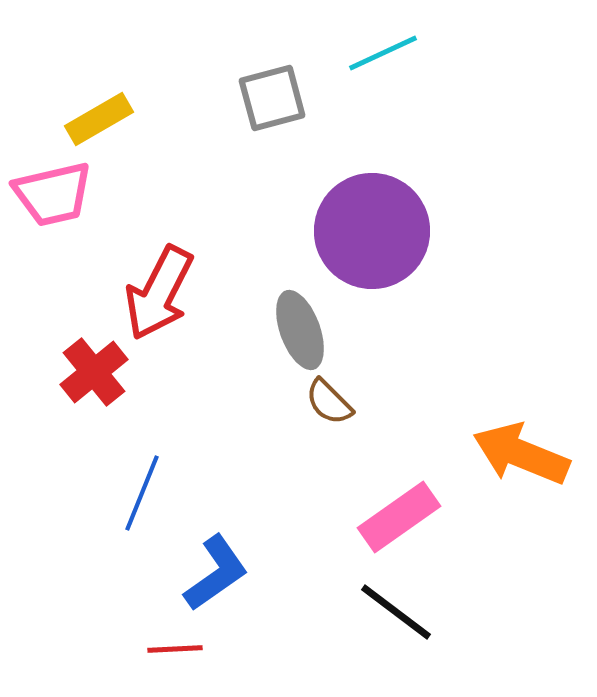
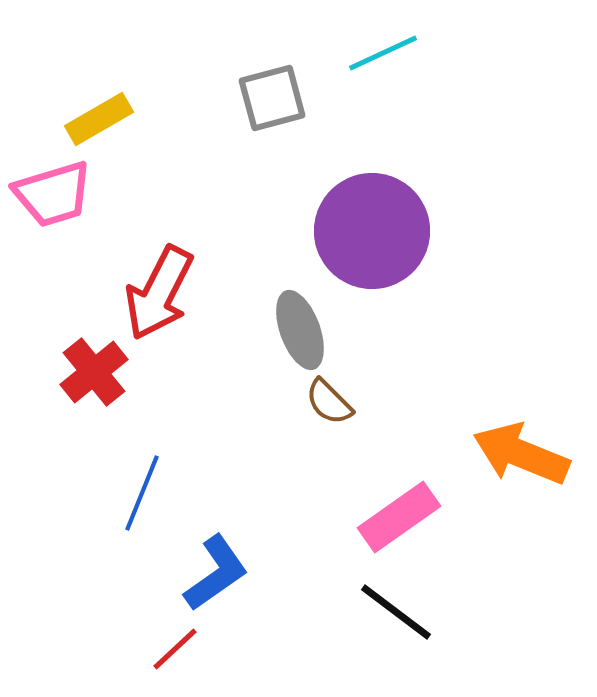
pink trapezoid: rotated 4 degrees counterclockwise
red line: rotated 40 degrees counterclockwise
